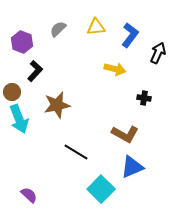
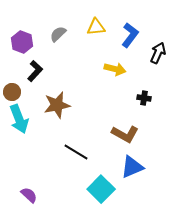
gray semicircle: moved 5 px down
